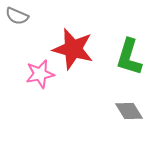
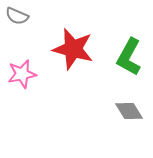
green L-shape: rotated 12 degrees clockwise
pink star: moved 18 px left
